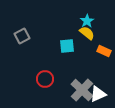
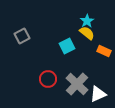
cyan square: rotated 21 degrees counterclockwise
red circle: moved 3 px right
gray cross: moved 5 px left, 6 px up
